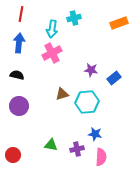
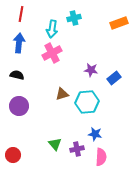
green triangle: moved 4 px right, 1 px up; rotated 40 degrees clockwise
